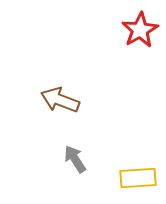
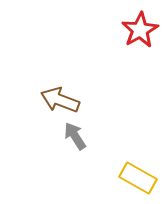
gray arrow: moved 23 px up
yellow rectangle: rotated 33 degrees clockwise
